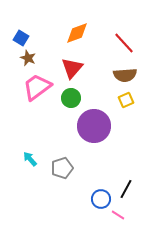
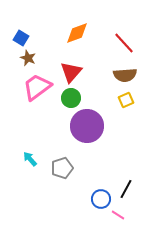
red triangle: moved 1 px left, 4 px down
purple circle: moved 7 px left
